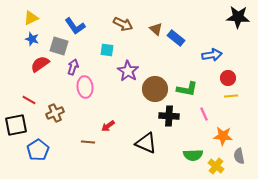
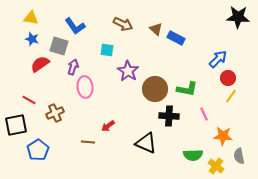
yellow triangle: rotated 35 degrees clockwise
blue rectangle: rotated 12 degrees counterclockwise
blue arrow: moved 6 px right, 4 px down; rotated 36 degrees counterclockwise
yellow line: rotated 48 degrees counterclockwise
